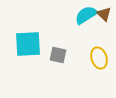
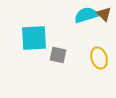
cyan semicircle: rotated 15 degrees clockwise
cyan square: moved 6 px right, 6 px up
